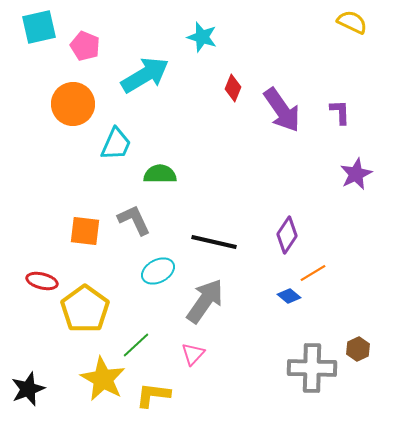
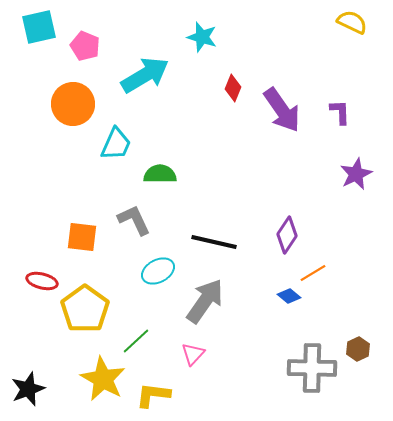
orange square: moved 3 px left, 6 px down
green line: moved 4 px up
